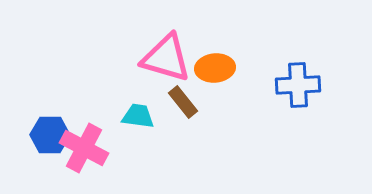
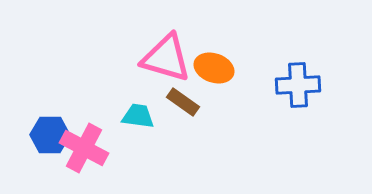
orange ellipse: moved 1 px left; rotated 24 degrees clockwise
brown rectangle: rotated 16 degrees counterclockwise
